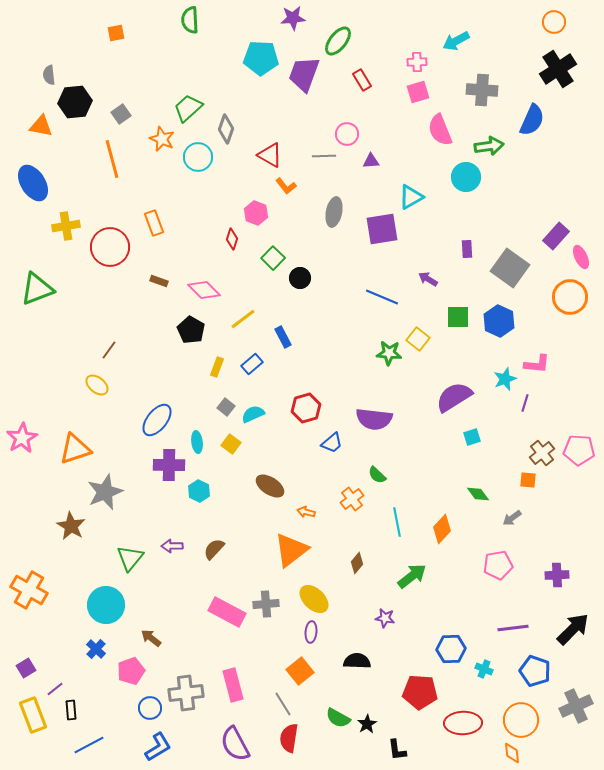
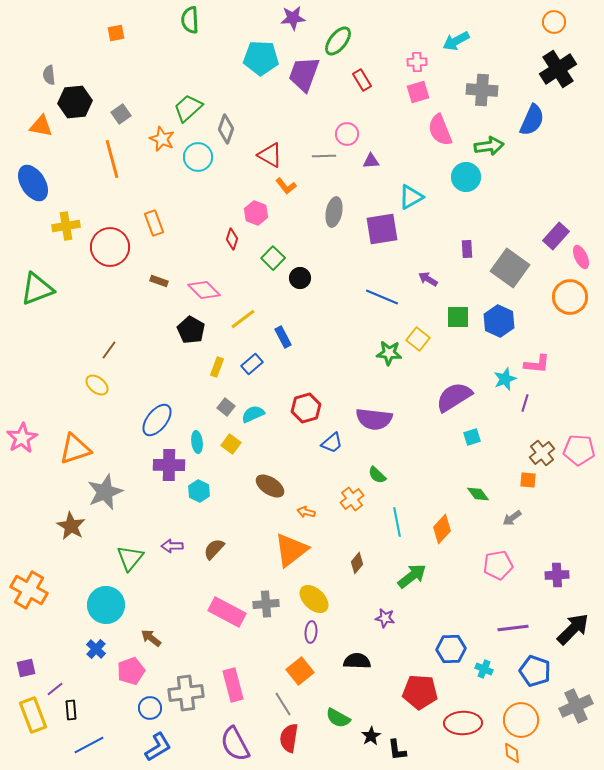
purple square at (26, 668): rotated 18 degrees clockwise
black star at (367, 724): moved 4 px right, 12 px down
